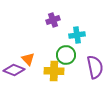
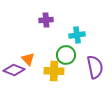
purple cross: moved 7 px left; rotated 16 degrees clockwise
